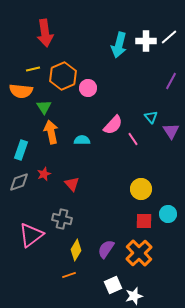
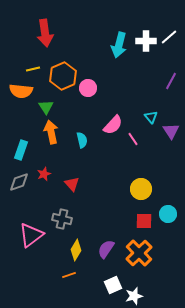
green triangle: moved 2 px right
cyan semicircle: rotated 77 degrees clockwise
